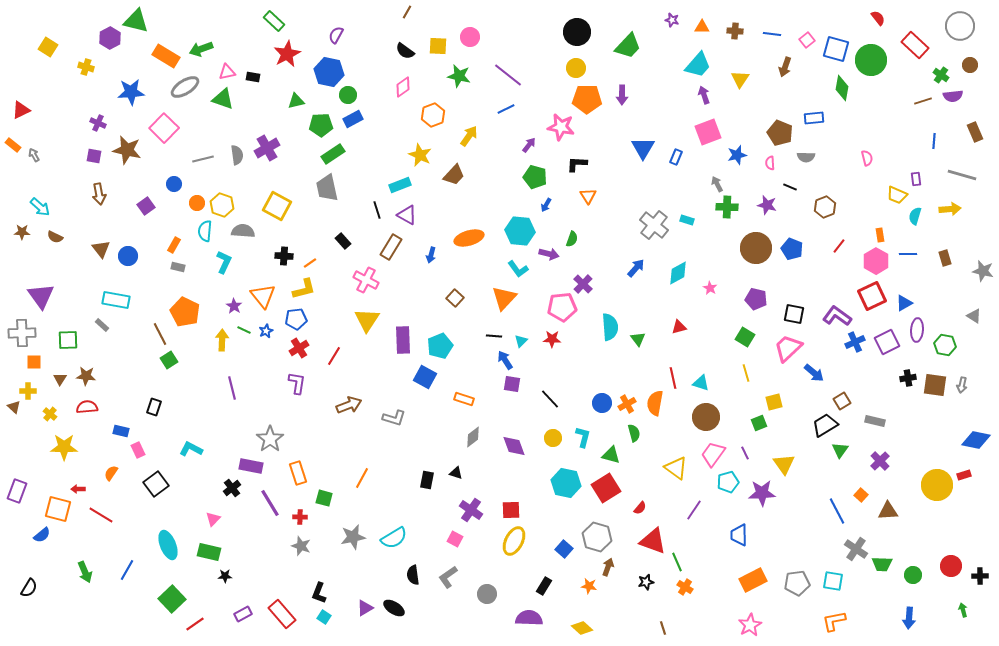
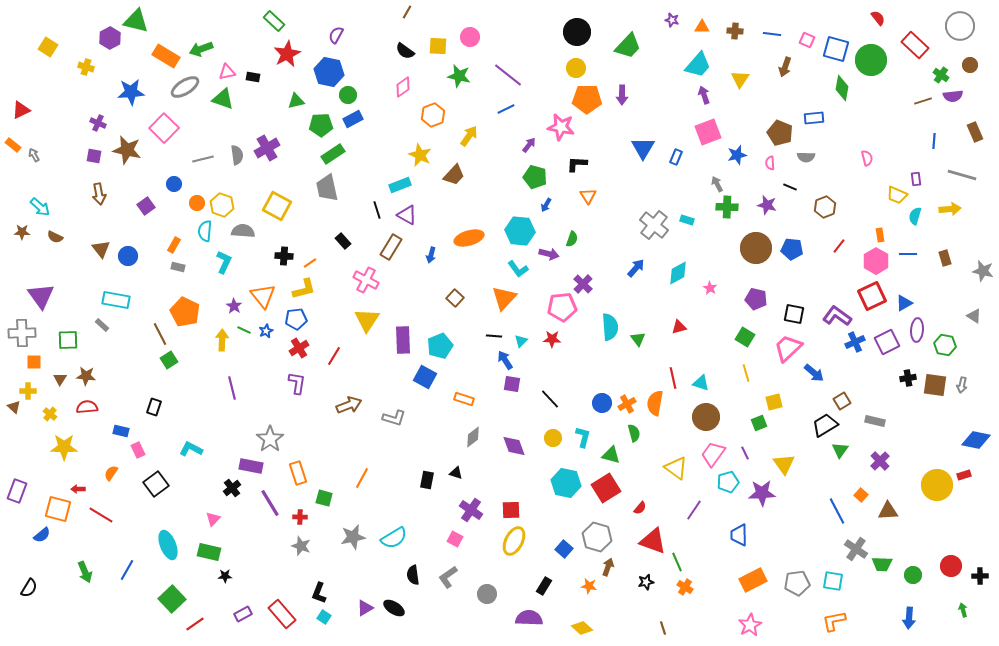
pink square at (807, 40): rotated 28 degrees counterclockwise
blue pentagon at (792, 249): rotated 15 degrees counterclockwise
